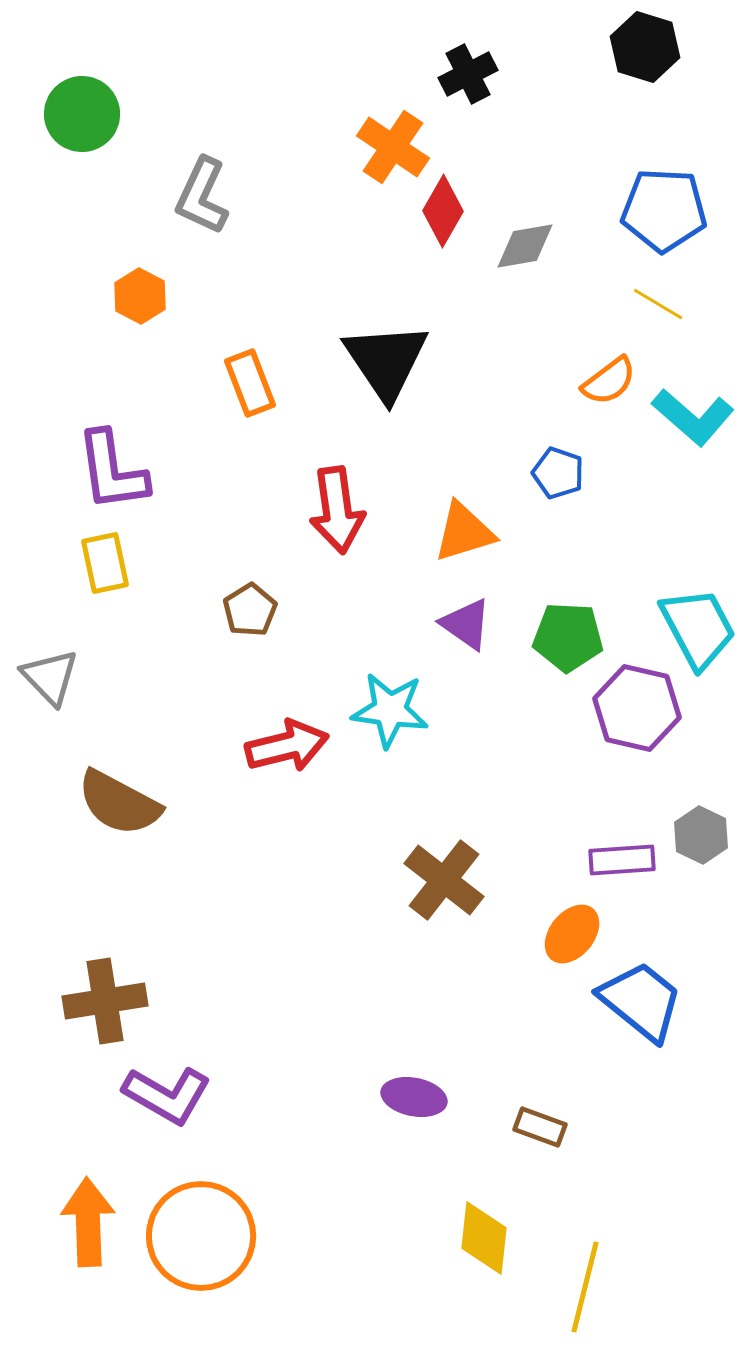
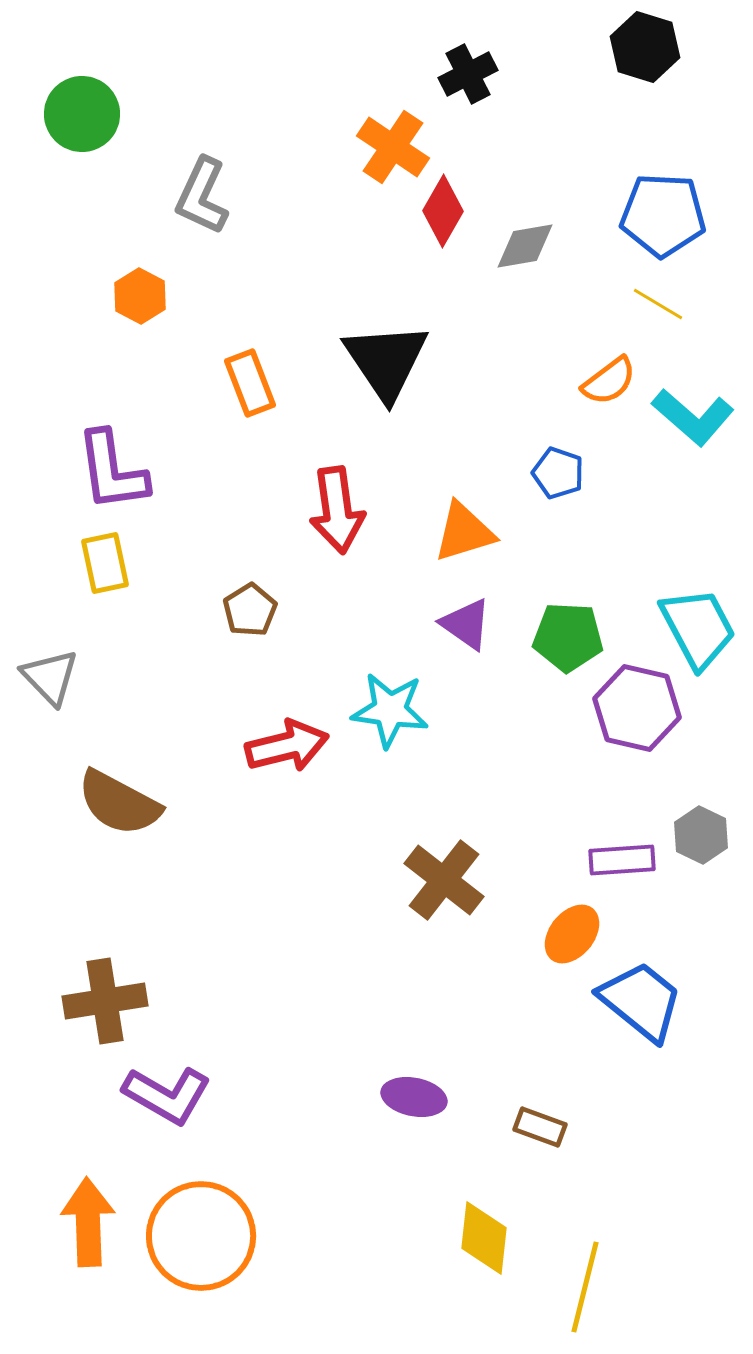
blue pentagon at (664, 210): moved 1 px left, 5 px down
